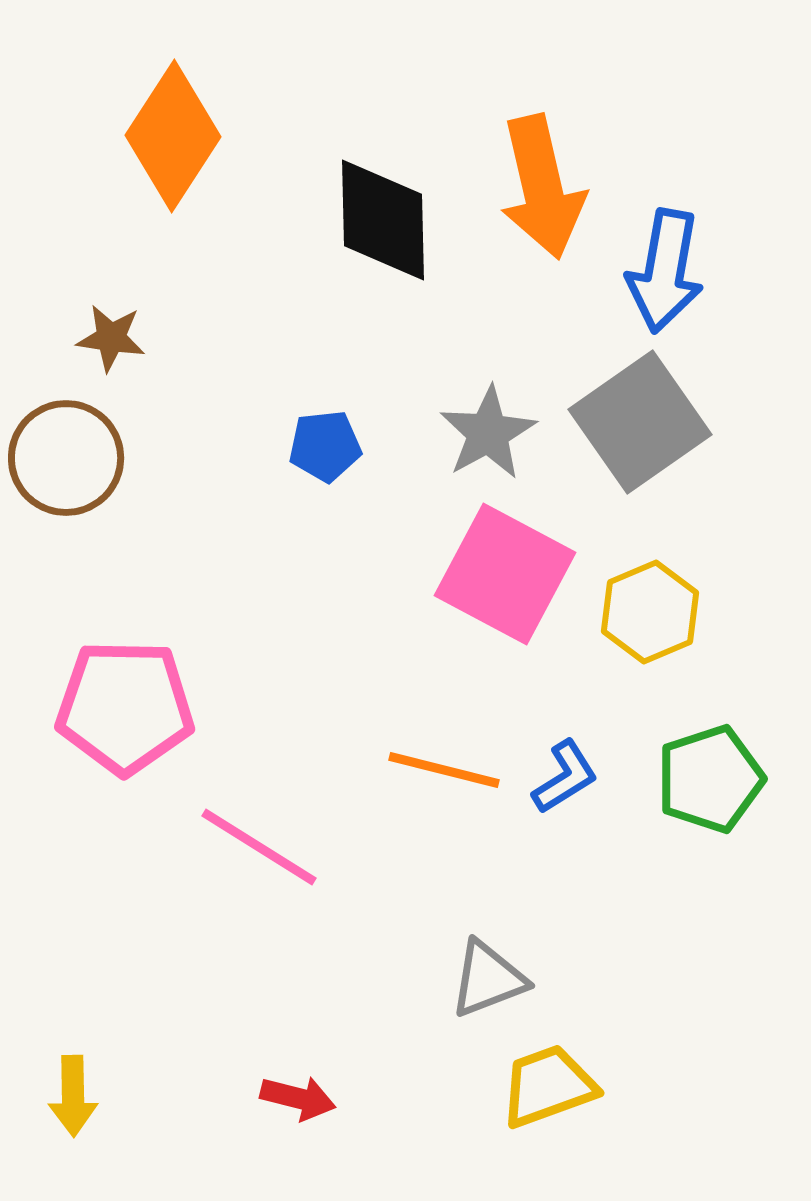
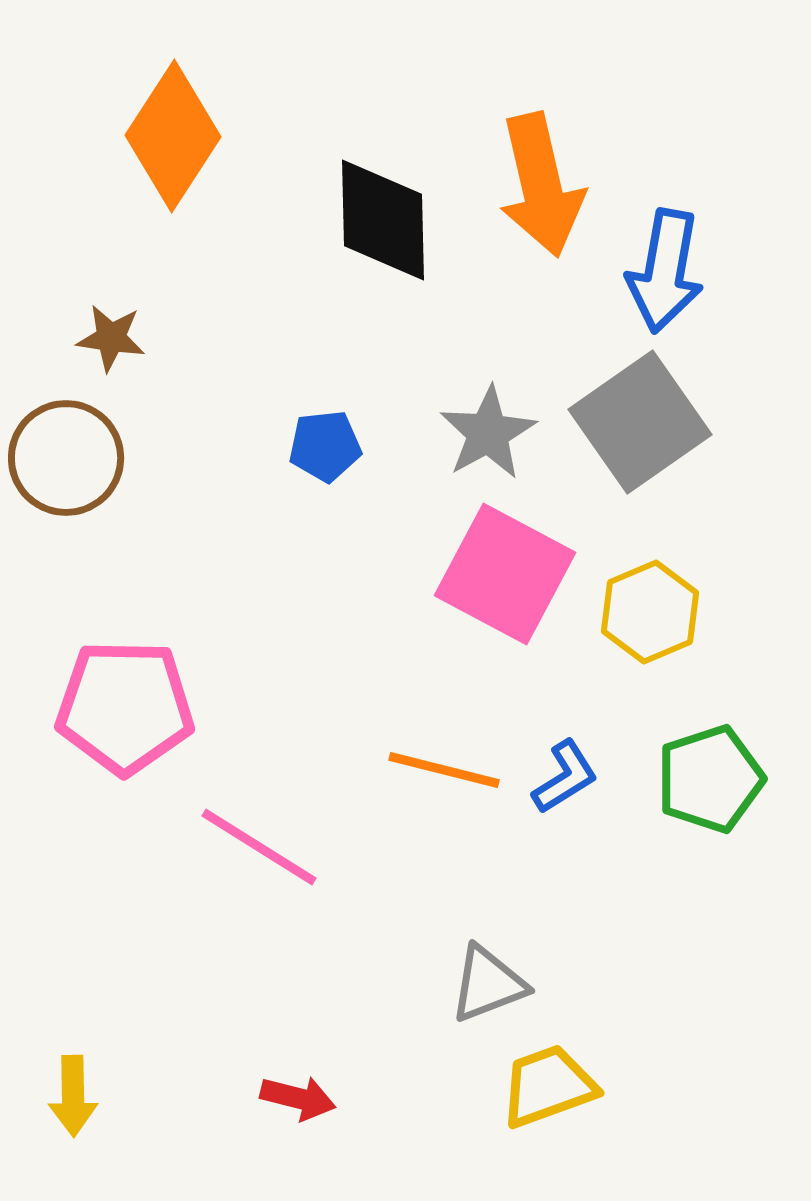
orange arrow: moved 1 px left, 2 px up
gray triangle: moved 5 px down
